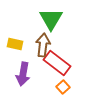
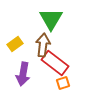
yellow rectangle: rotated 49 degrees counterclockwise
red rectangle: moved 2 px left
orange square: moved 4 px up; rotated 24 degrees clockwise
